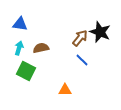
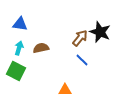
green square: moved 10 px left
